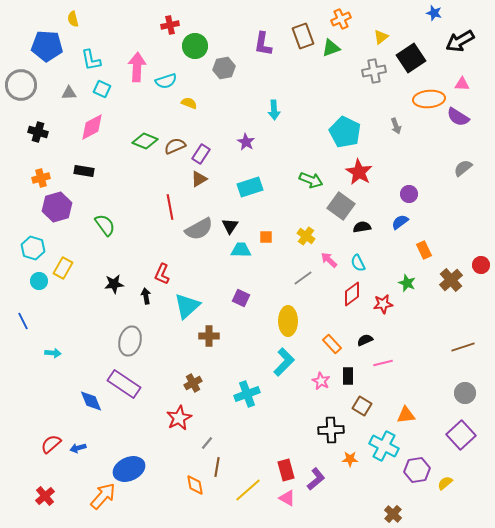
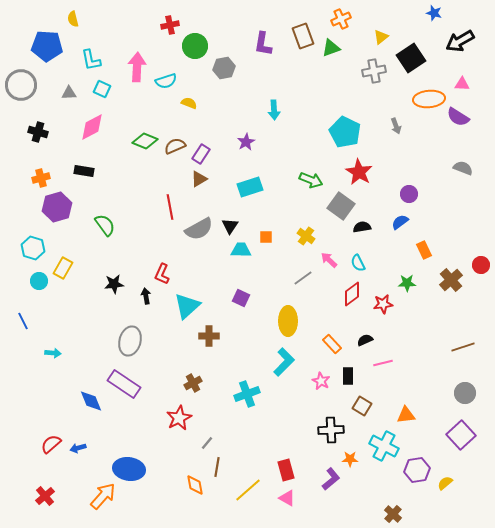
purple star at (246, 142): rotated 12 degrees clockwise
gray semicircle at (463, 168): rotated 60 degrees clockwise
green star at (407, 283): rotated 24 degrees counterclockwise
blue ellipse at (129, 469): rotated 32 degrees clockwise
purple L-shape at (316, 479): moved 15 px right
